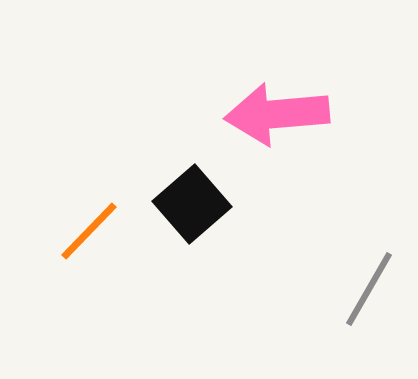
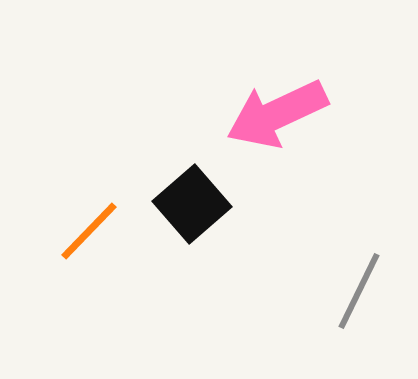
pink arrow: rotated 20 degrees counterclockwise
gray line: moved 10 px left, 2 px down; rotated 4 degrees counterclockwise
